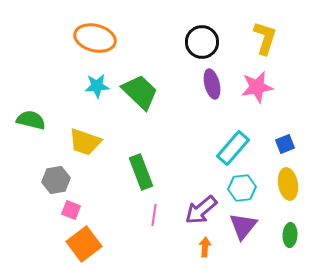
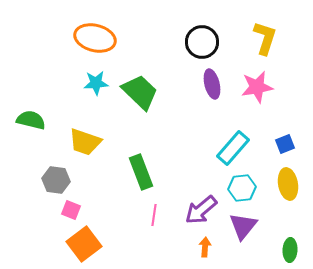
cyan star: moved 1 px left, 3 px up
gray hexagon: rotated 16 degrees clockwise
green ellipse: moved 15 px down
